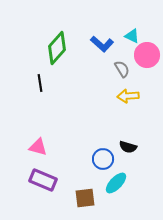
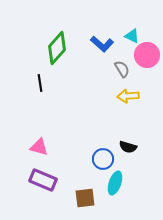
pink triangle: moved 1 px right
cyan ellipse: moved 1 px left; rotated 25 degrees counterclockwise
